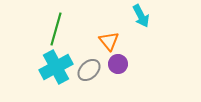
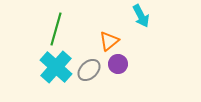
orange triangle: rotated 30 degrees clockwise
cyan cross: rotated 20 degrees counterclockwise
